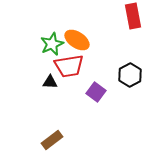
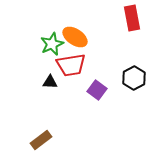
red rectangle: moved 1 px left, 2 px down
orange ellipse: moved 2 px left, 3 px up
red trapezoid: moved 2 px right, 1 px up
black hexagon: moved 4 px right, 3 px down
purple square: moved 1 px right, 2 px up
brown rectangle: moved 11 px left
